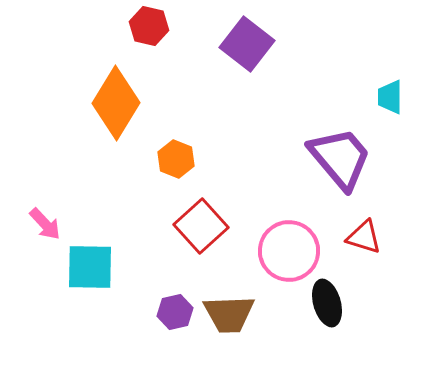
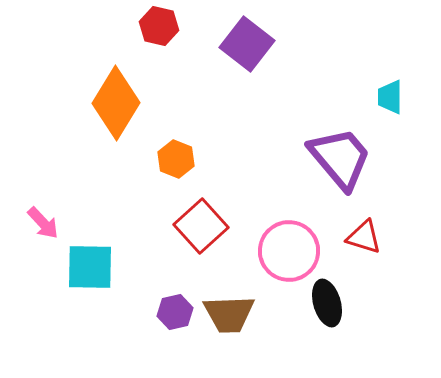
red hexagon: moved 10 px right
pink arrow: moved 2 px left, 1 px up
